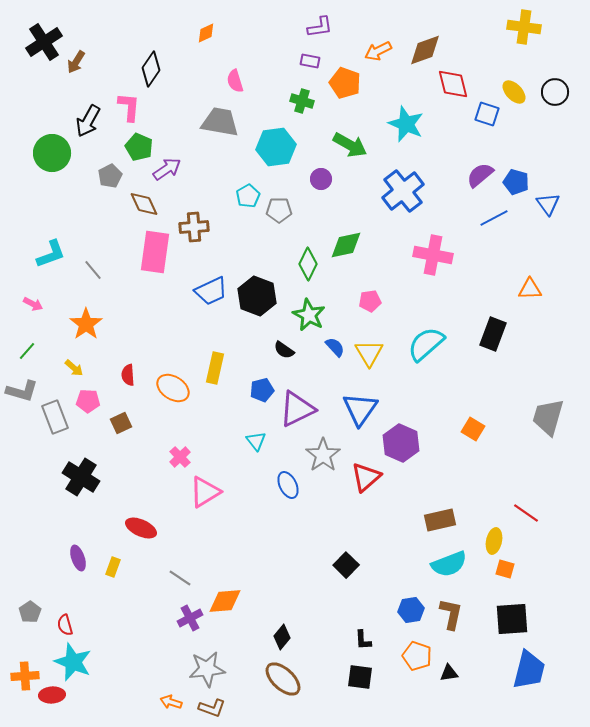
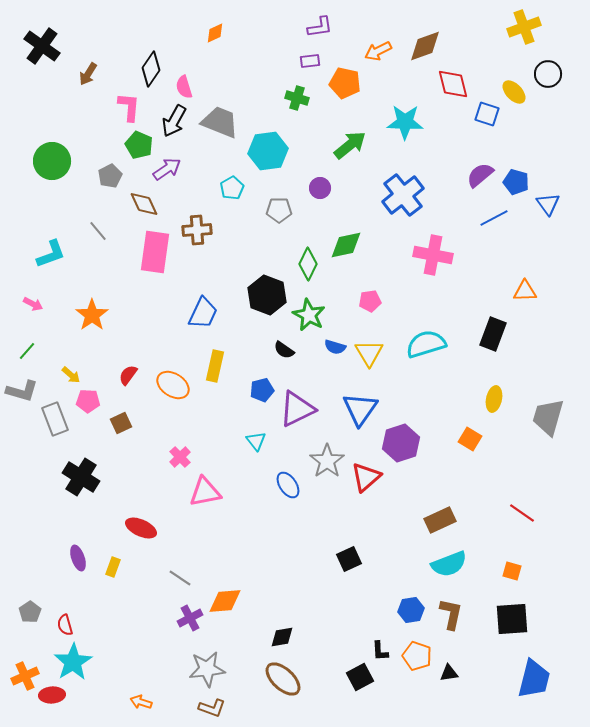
yellow cross at (524, 27): rotated 28 degrees counterclockwise
orange diamond at (206, 33): moved 9 px right
black cross at (44, 42): moved 2 px left, 4 px down; rotated 21 degrees counterclockwise
brown diamond at (425, 50): moved 4 px up
purple rectangle at (310, 61): rotated 18 degrees counterclockwise
brown arrow at (76, 62): moved 12 px right, 12 px down
pink semicircle at (235, 81): moved 51 px left, 6 px down
orange pentagon at (345, 83): rotated 8 degrees counterclockwise
black circle at (555, 92): moved 7 px left, 18 px up
green cross at (302, 101): moved 5 px left, 3 px up
black arrow at (88, 121): moved 86 px right
gray trapezoid at (220, 122): rotated 12 degrees clockwise
cyan star at (406, 124): moved 1 px left, 2 px up; rotated 21 degrees counterclockwise
green arrow at (350, 145): rotated 68 degrees counterclockwise
green pentagon at (139, 147): moved 2 px up
cyan hexagon at (276, 147): moved 8 px left, 4 px down
green circle at (52, 153): moved 8 px down
purple circle at (321, 179): moved 1 px left, 9 px down
blue cross at (403, 191): moved 4 px down
cyan pentagon at (248, 196): moved 16 px left, 8 px up
brown cross at (194, 227): moved 3 px right, 3 px down
gray line at (93, 270): moved 5 px right, 39 px up
orange triangle at (530, 289): moved 5 px left, 2 px down
blue trapezoid at (211, 291): moved 8 px left, 22 px down; rotated 40 degrees counterclockwise
black hexagon at (257, 296): moved 10 px right, 1 px up
orange star at (86, 324): moved 6 px right, 9 px up
cyan semicircle at (426, 344): rotated 24 degrees clockwise
blue semicircle at (335, 347): rotated 150 degrees clockwise
yellow arrow at (74, 368): moved 3 px left, 7 px down
yellow rectangle at (215, 368): moved 2 px up
red semicircle at (128, 375): rotated 40 degrees clockwise
orange ellipse at (173, 388): moved 3 px up
gray rectangle at (55, 417): moved 2 px down
orange square at (473, 429): moved 3 px left, 10 px down
purple hexagon at (401, 443): rotated 18 degrees clockwise
gray star at (323, 455): moved 4 px right, 6 px down
blue ellipse at (288, 485): rotated 8 degrees counterclockwise
pink triangle at (205, 492): rotated 20 degrees clockwise
red line at (526, 513): moved 4 px left
brown rectangle at (440, 520): rotated 12 degrees counterclockwise
yellow ellipse at (494, 541): moved 142 px up
black square at (346, 565): moved 3 px right, 6 px up; rotated 20 degrees clockwise
orange square at (505, 569): moved 7 px right, 2 px down
black diamond at (282, 637): rotated 40 degrees clockwise
black L-shape at (363, 640): moved 17 px right, 11 px down
cyan star at (73, 662): rotated 18 degrees clockwise
blue trapezoid at (529, 670): moved 5 px right, 9 px down
orange cross at (25, 676): rotated 20 degrees counterclockwise
black square at (360, 677): rotated 36 degrees counterclockwise
orange arrow at (171, 702): moved 30 px left
